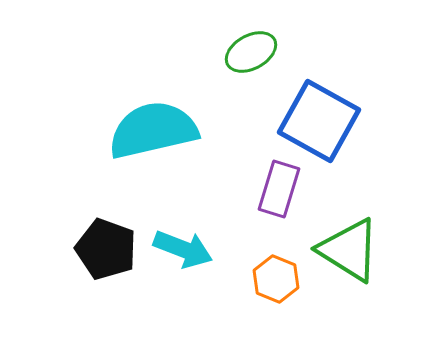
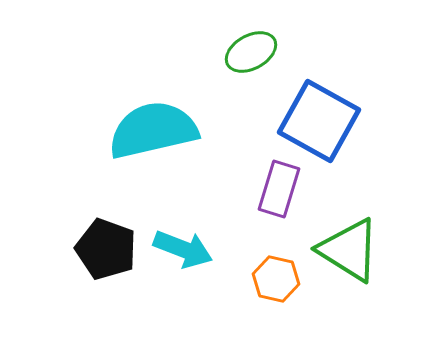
orange hexagon: rotated 9 degrees counterclockwise
